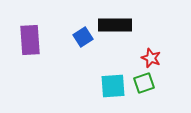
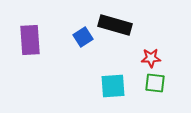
black rectangle: rotated 16 degrees clockwise
red star: rotated 24 degrees counterclockwise
green square: moved 11 px right; rotated 25 degrees clockwise
